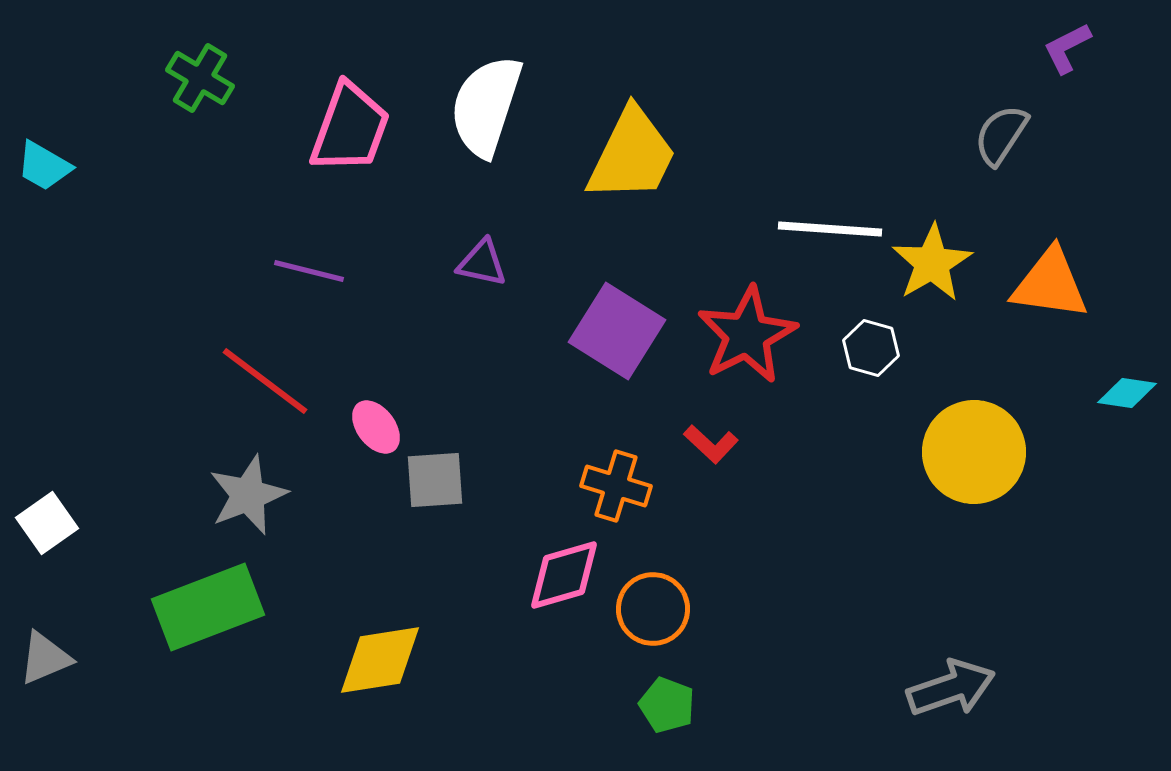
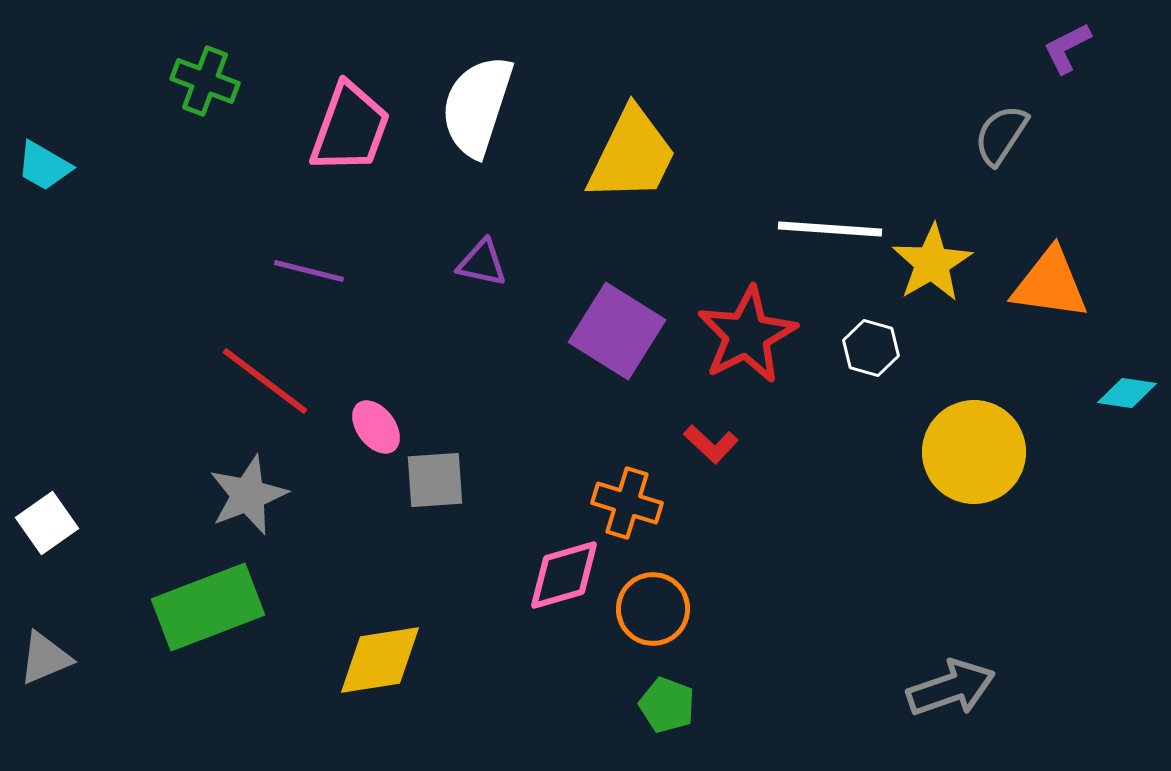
green cross: moved 5 px right, 3 px down; rotated 10 degrees counterclockwise
white semicircle: moved 9 px left
orange cross: moved 11 px right, 17 px down
